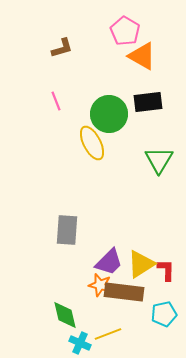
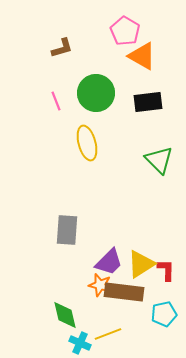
green circle: moved 13 px left, 21 px up
yellow ellipse: moved 5 px left; rotated 12 degrees clockwise
green triangle: rotated 16 degrees counterclockwise
